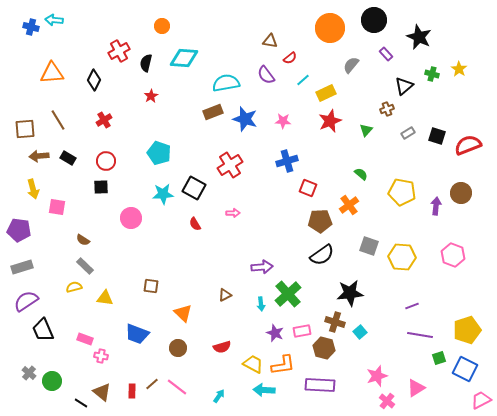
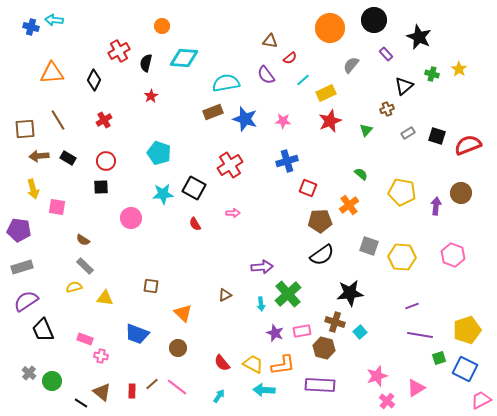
red semicircle at (222, 347): moved 16 px down; rotated 66 degrees clockwise
